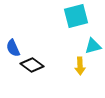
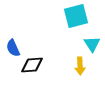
cyan triangle: moved 1 px left, 2 px up; rotated 48 degrees counterclockwise
black diamond: rotated 40 degrees counterclockwise
